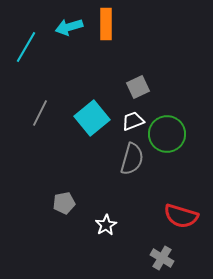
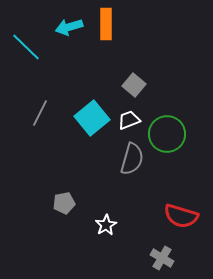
cyan line: rotated 76 degrees counterclockwise
gray square: moved 4 px left, 2 px up; rotated 25 degrees counterclockwise
white trapezoid: moved 4 px left, 1 px up
